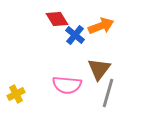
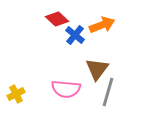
red diamond: rotated 15 degrees counterclockwise
orange arrow: moved 1 px right, 1 px up
brown triangle: moved 2 px left
pink semicircle: moved 1 px left, 4 px down
gray line: moved 1 px up
